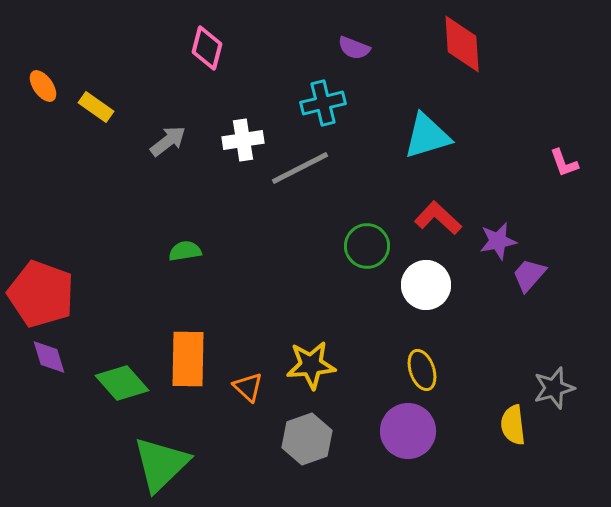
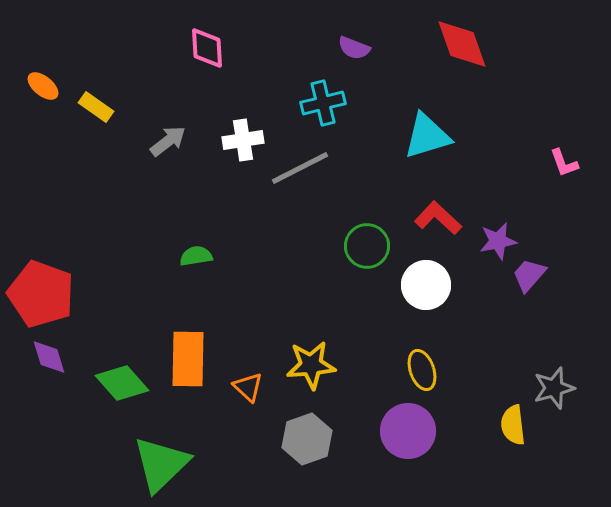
red diamond: rotated 16 degrees counterclockwise
pink diamond: rotated 18 degrees counterclockwise
orange ellipse: rotated 16 degrees counterclockwise
green semicircle: moved 11 px right, 5 px down
